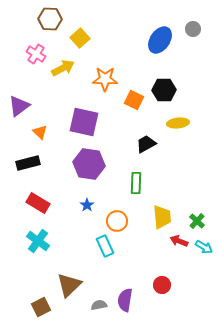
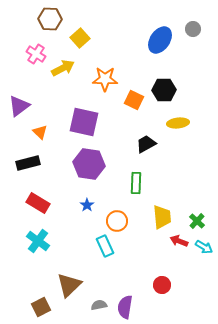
purple semicircle: moved 7 px down
